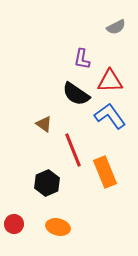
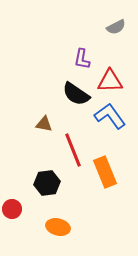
brown triangle: rotated 24 degrees counterclockwise
black hexagon: rotated 15 degrees clockwise
red circle: moved 2 px left, 15 px up
